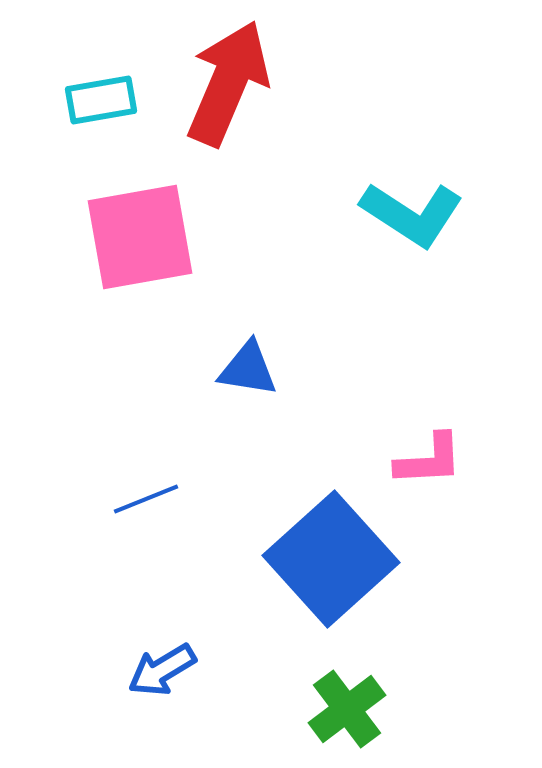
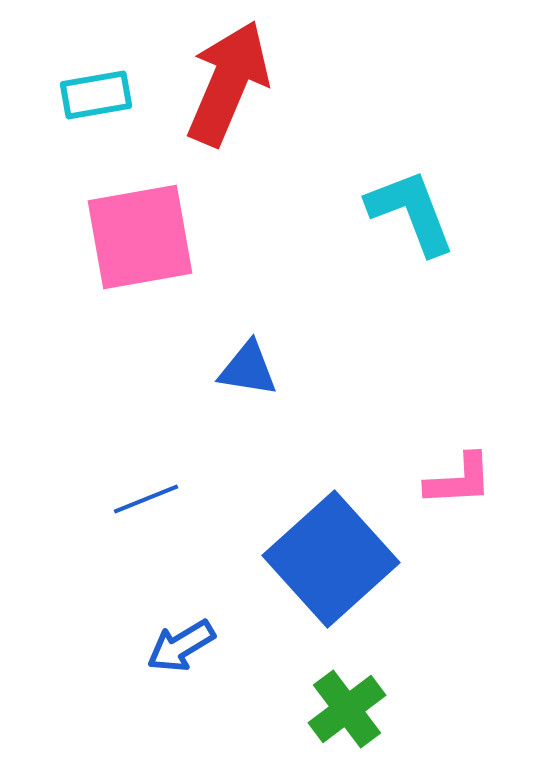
cyan rectangle: moved 5 px left, 5 px up
cyan L-shape: moved 1 px left, 2 px up; rotated 144 degrees counterclockwise
pink L-shape: moved 30 px right, 20 px down
blue arrow: moved 19 px right, 24 px up
